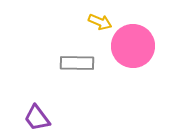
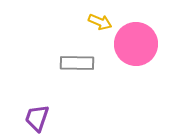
pink circle: moved 3 px right, 2 px up
purple trapezoid: rotated 56 degrees clockwise
